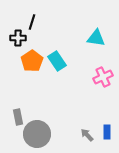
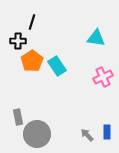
black cross: moved 3 px down
cyan rectangle: moved 5 px down
